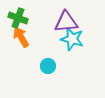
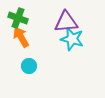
cyan circle: moved 19 px left
